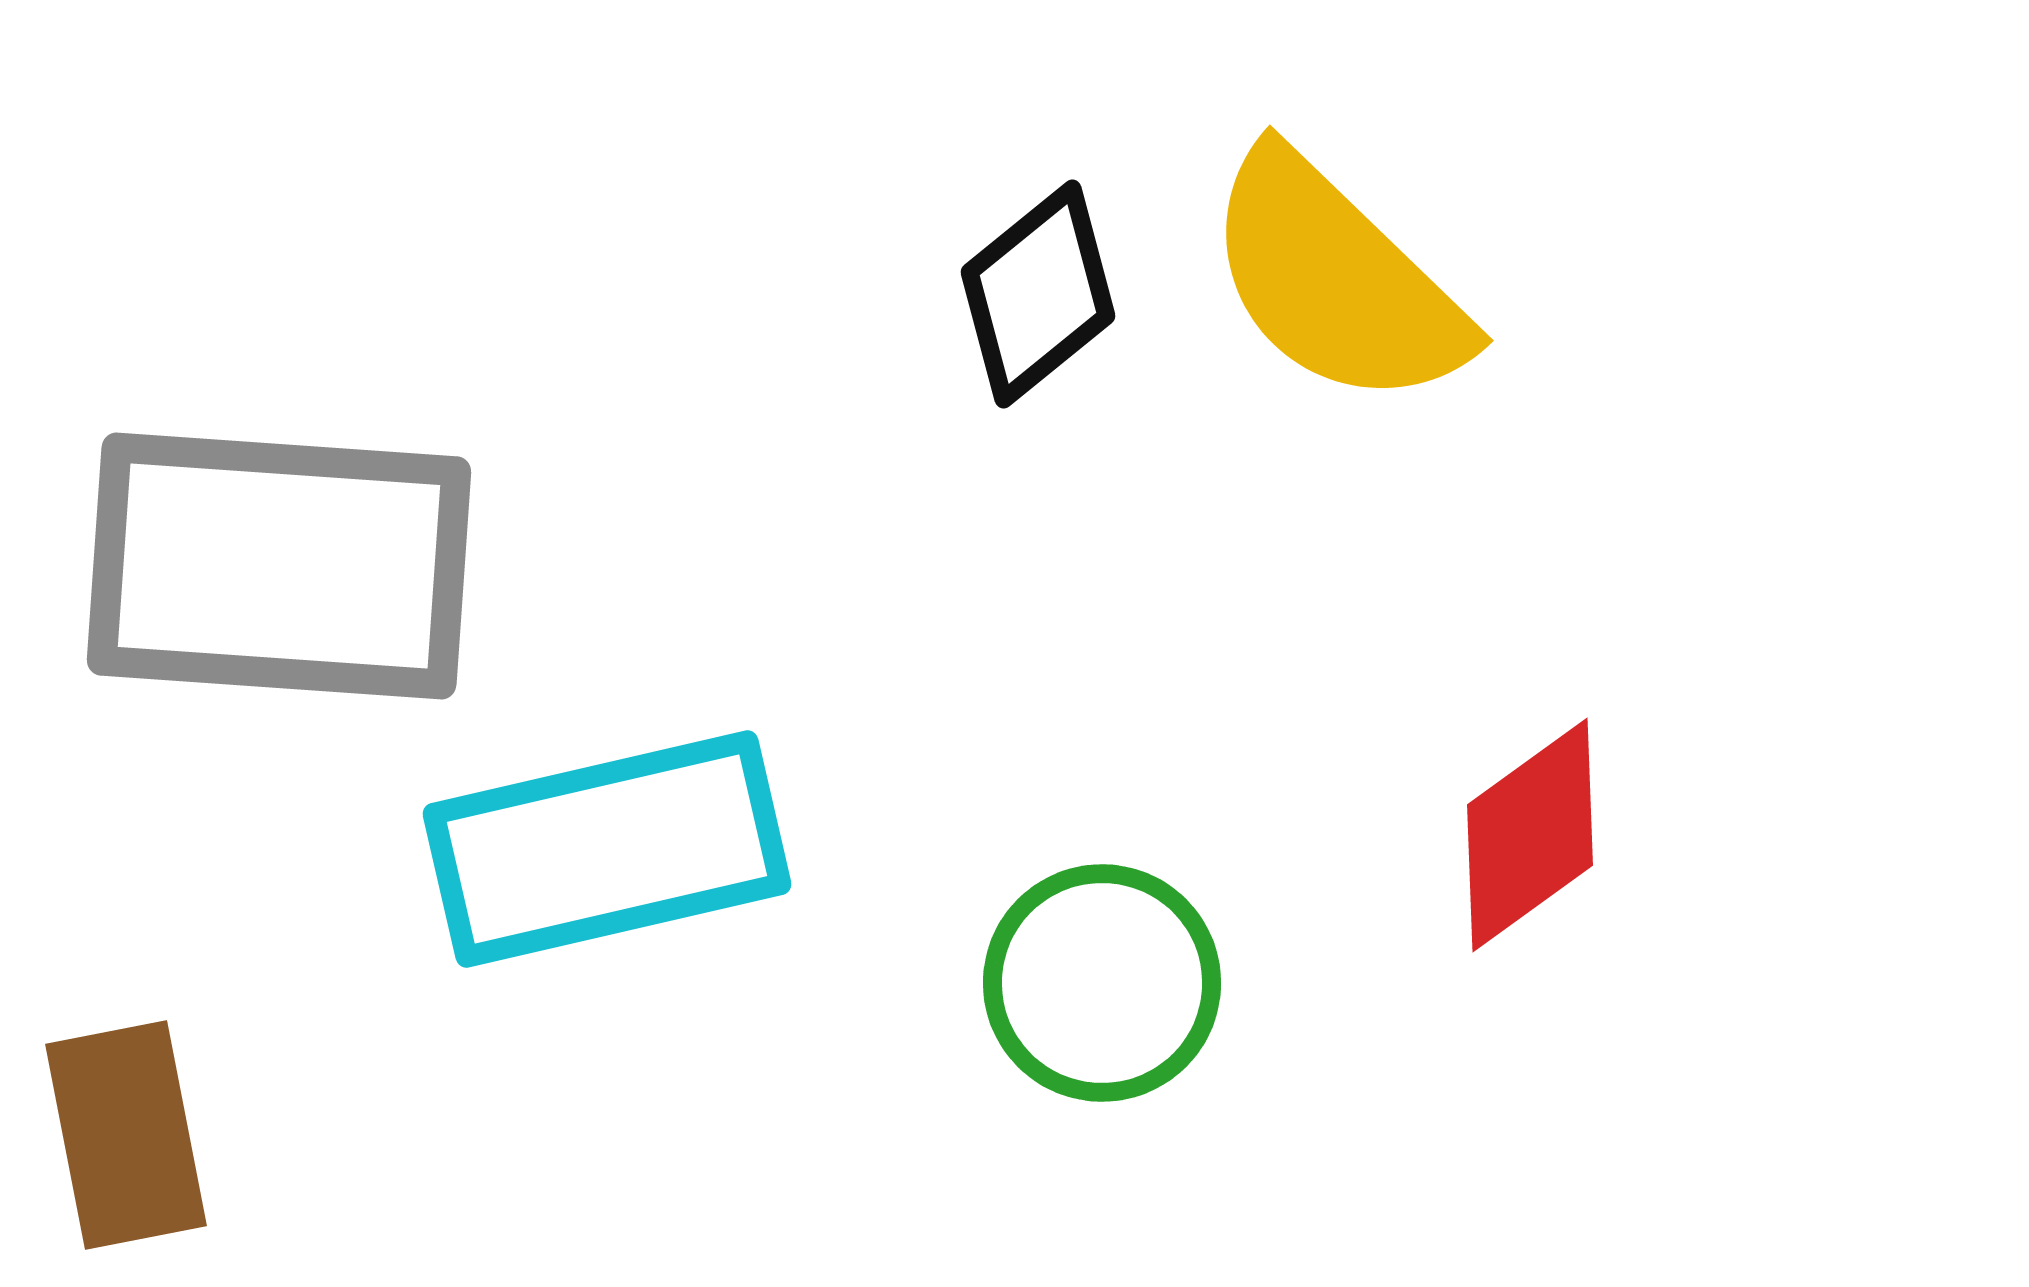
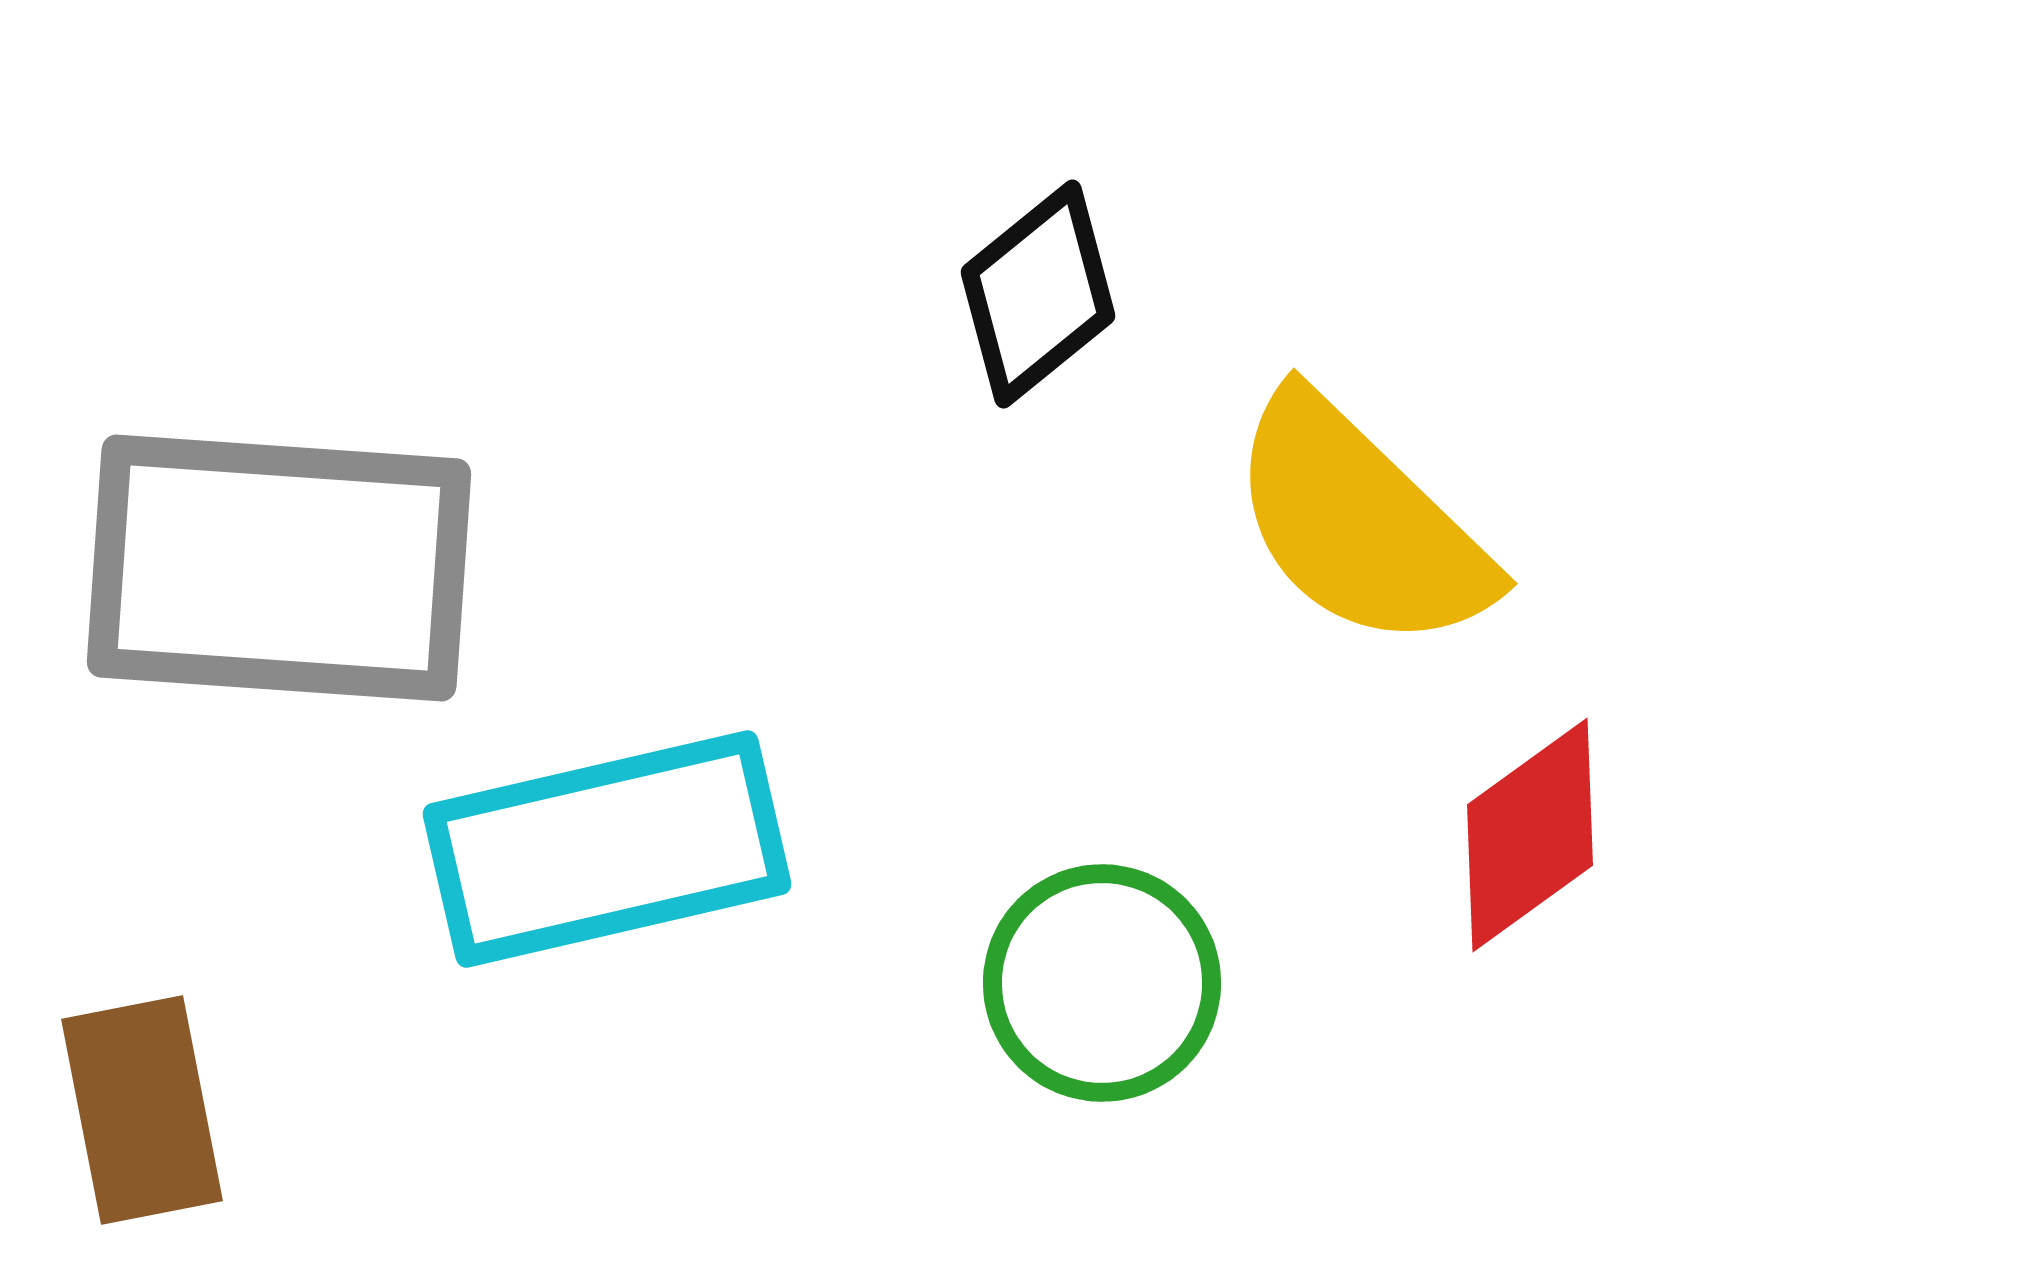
yellow semicircle: moved 24 px right, 243 px down
gray rectangle: moved 2 px down
brown rectangle: moved 16 px right, 25 px up
